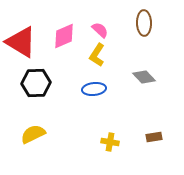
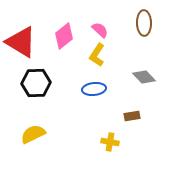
pink diamond: rotated 16 degrees counterclockwise
brown rectangle: moved 22 px left, 21 px up
